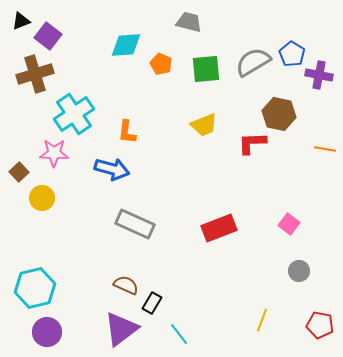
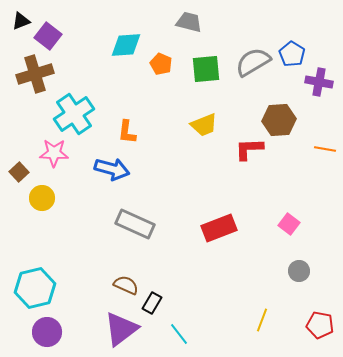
purple cross: moved 7 px down
brown hexagon: moved 6 px down; rotated 16 degrees counterclockwise
red L-shape: moved 3 px left, 6 px down
